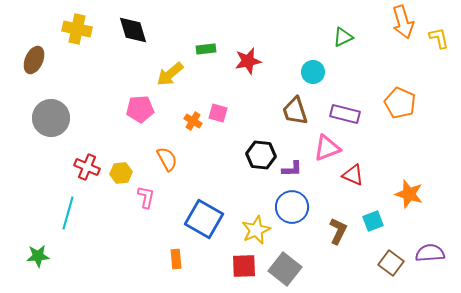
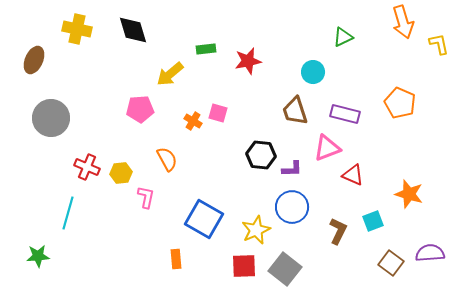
yellow L-shape: moved 6 px down
